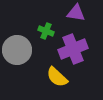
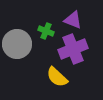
purple triangle: moved 3 px left, 7 px down; rotated 12 degrees clockwise
gray circle: moved 6 px up
